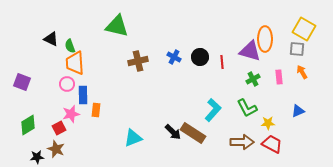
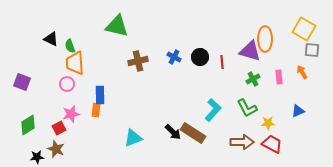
gray square: moved 15 px right, 1 px down
blue rectangle: moved 17 px right
